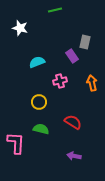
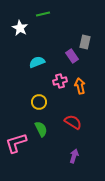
green line: moved 12 px left, 4 px down
white star: rotated 14 degrees clockwise
orange arrow: moved 12 px left, 3 px down
green semicircle: rotated 49 degrees clockwise
pink L-shape: rotated 110 degrees counterclockwise
purple arrow: rotated 96 degrees clockwise
